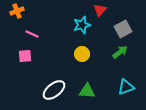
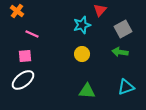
orange cross: rotated 32 degrees counterclockwise
green arrow: rotated 133 degrees counterclockwise
white ellipse: moved 31 px left, 10 px up
